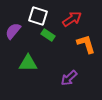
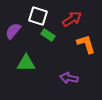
green triangle: moved 2 px left
purple arrow: rotated 54 degrees clockwise
